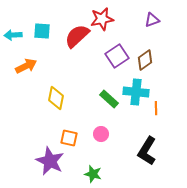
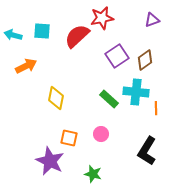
red star: moved 1 px up
cyan arrow: rotated 18 degrees clockwise
